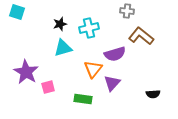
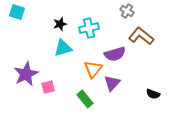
gray cross: rotated 24 degrees clockwise
purple star: moved 2 px down; rotated 15 degrees clockwise
black semicircle: rotated 24 degrees clockwise
green rectangle: moved 2 px right; rotated 42 degrees clockwise
